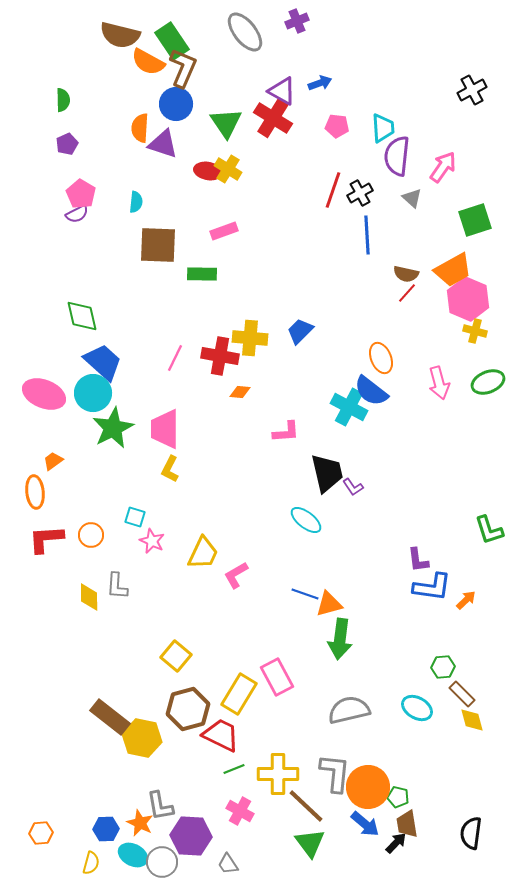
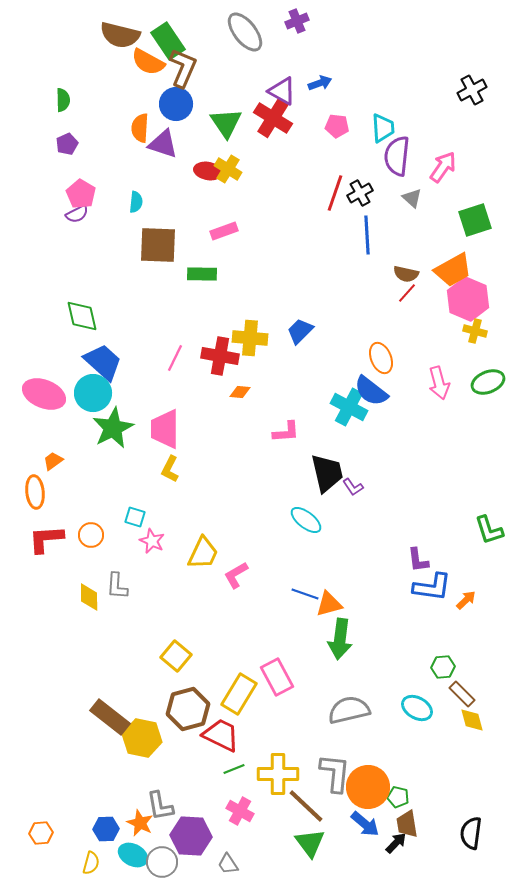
green rectangle at (172, 41): moved 4 px left
red line at (333, 190): moved 2 px right, 3 px down
